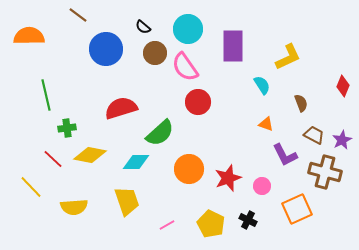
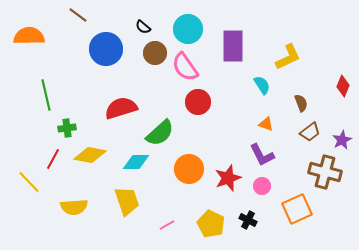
brown trapezoid: moved 4 px left, 3 px up; rotated 115 degrees clockwise
purple L-shape: moved 23 px left
red line: rotated 75 degrees clockwise
yellow line: moved 2 px left, 5 px up
